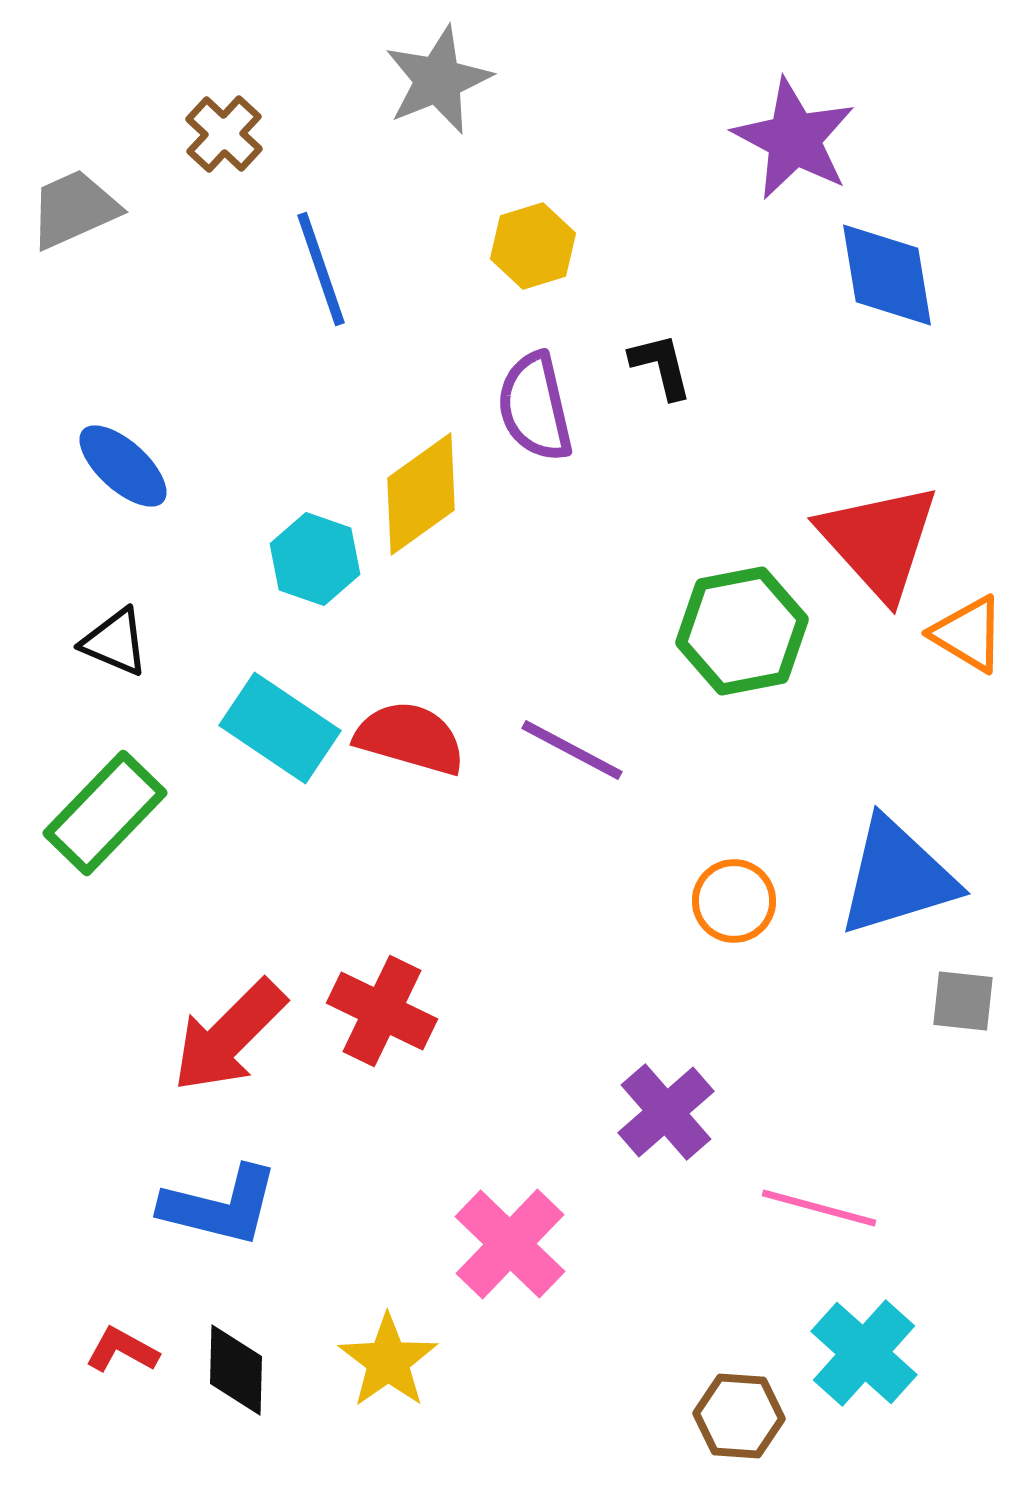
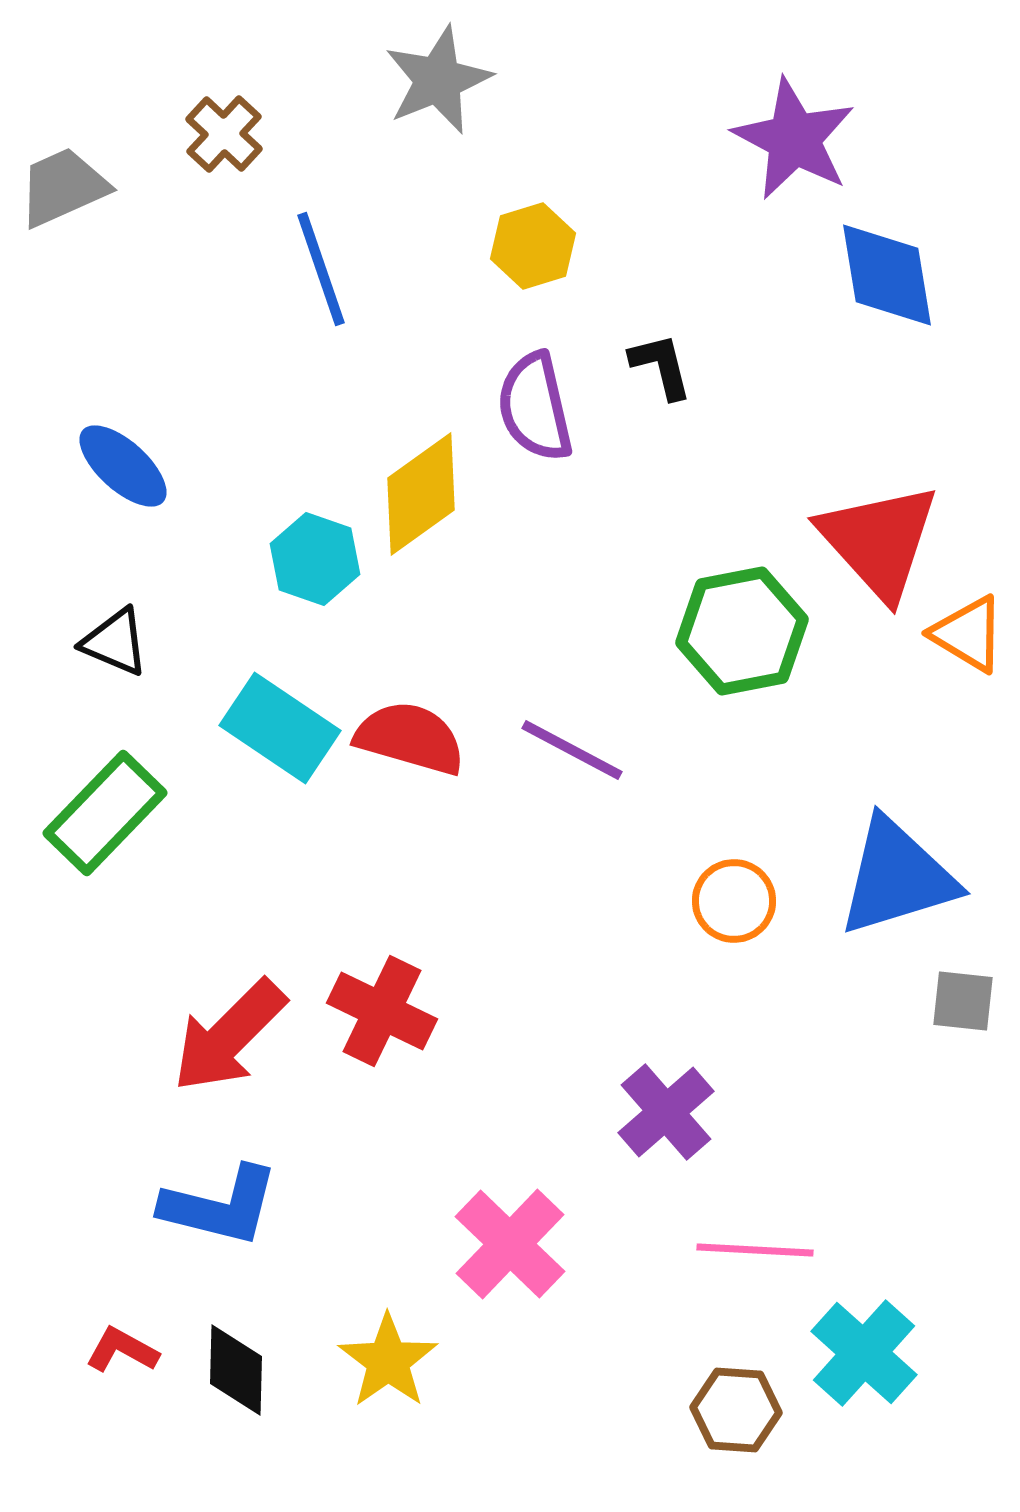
gray trapezoid: moved 11 px left, 22 px up
pink line: moved 64 px left, 42 px down; rotated 12 degrees counterclockwise
brown hexagon: moved 3 px left, 6 px up
